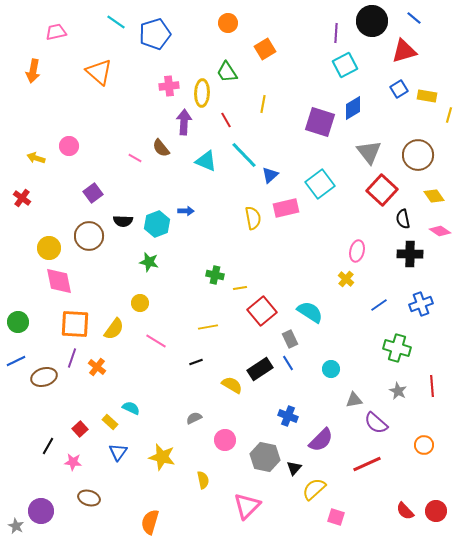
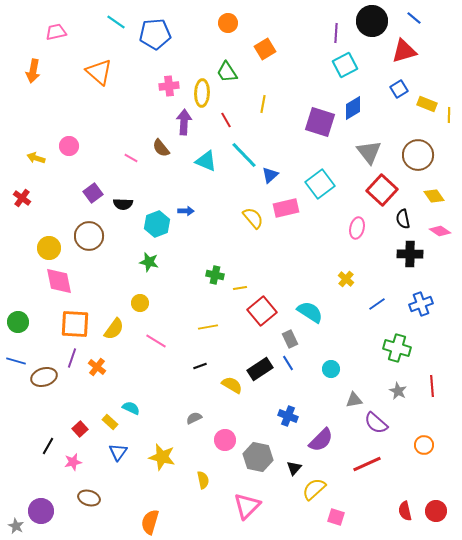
blue pentagon at (155, 34): rotated 12 degrees clockwise
yellow rectangle at (427, 96): moved 8 px down; rotated 12 degrees clockwise
yellow line at (449, 115): rotated 14 degrees counterclockwise
pink line at (135, 158): moved 4 px left
yellow semicircle at (253, 218): rotated 30 degrees counterclockwise
black semicircle at (123, 221): moved 17 px up
pink ellipse at (357, 251): moved 23 px up
blue line at (379, 305): moved 2 px left, 1 px up
blue line at (16, 361): rotated 42 degrees clockwise
black line at (196, 362): moved 4 px right, 4 px down
gray hexagon at (265, 457): moved 7 px left
pink star at (73, 462): rotated 18 degrees counterclockwise
red semicircle at (405, 511): rotated 30 degrees clockwise
